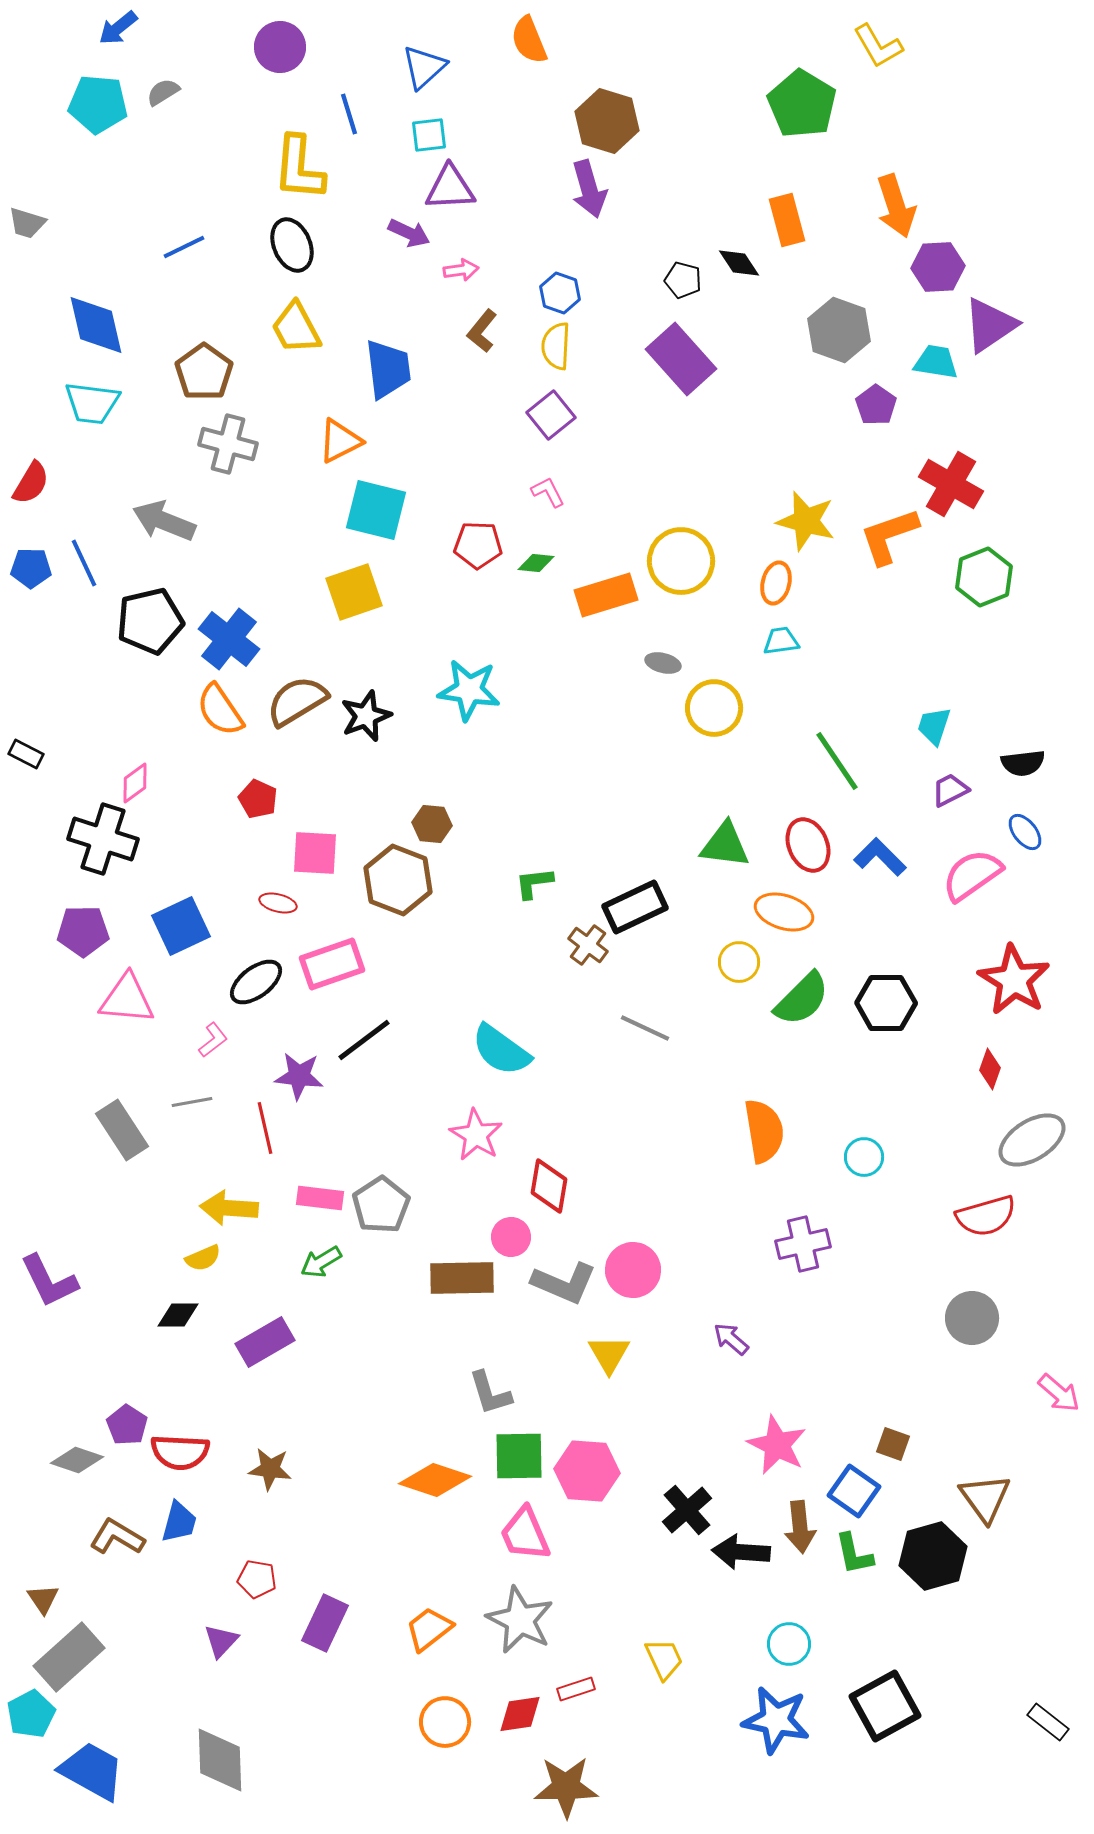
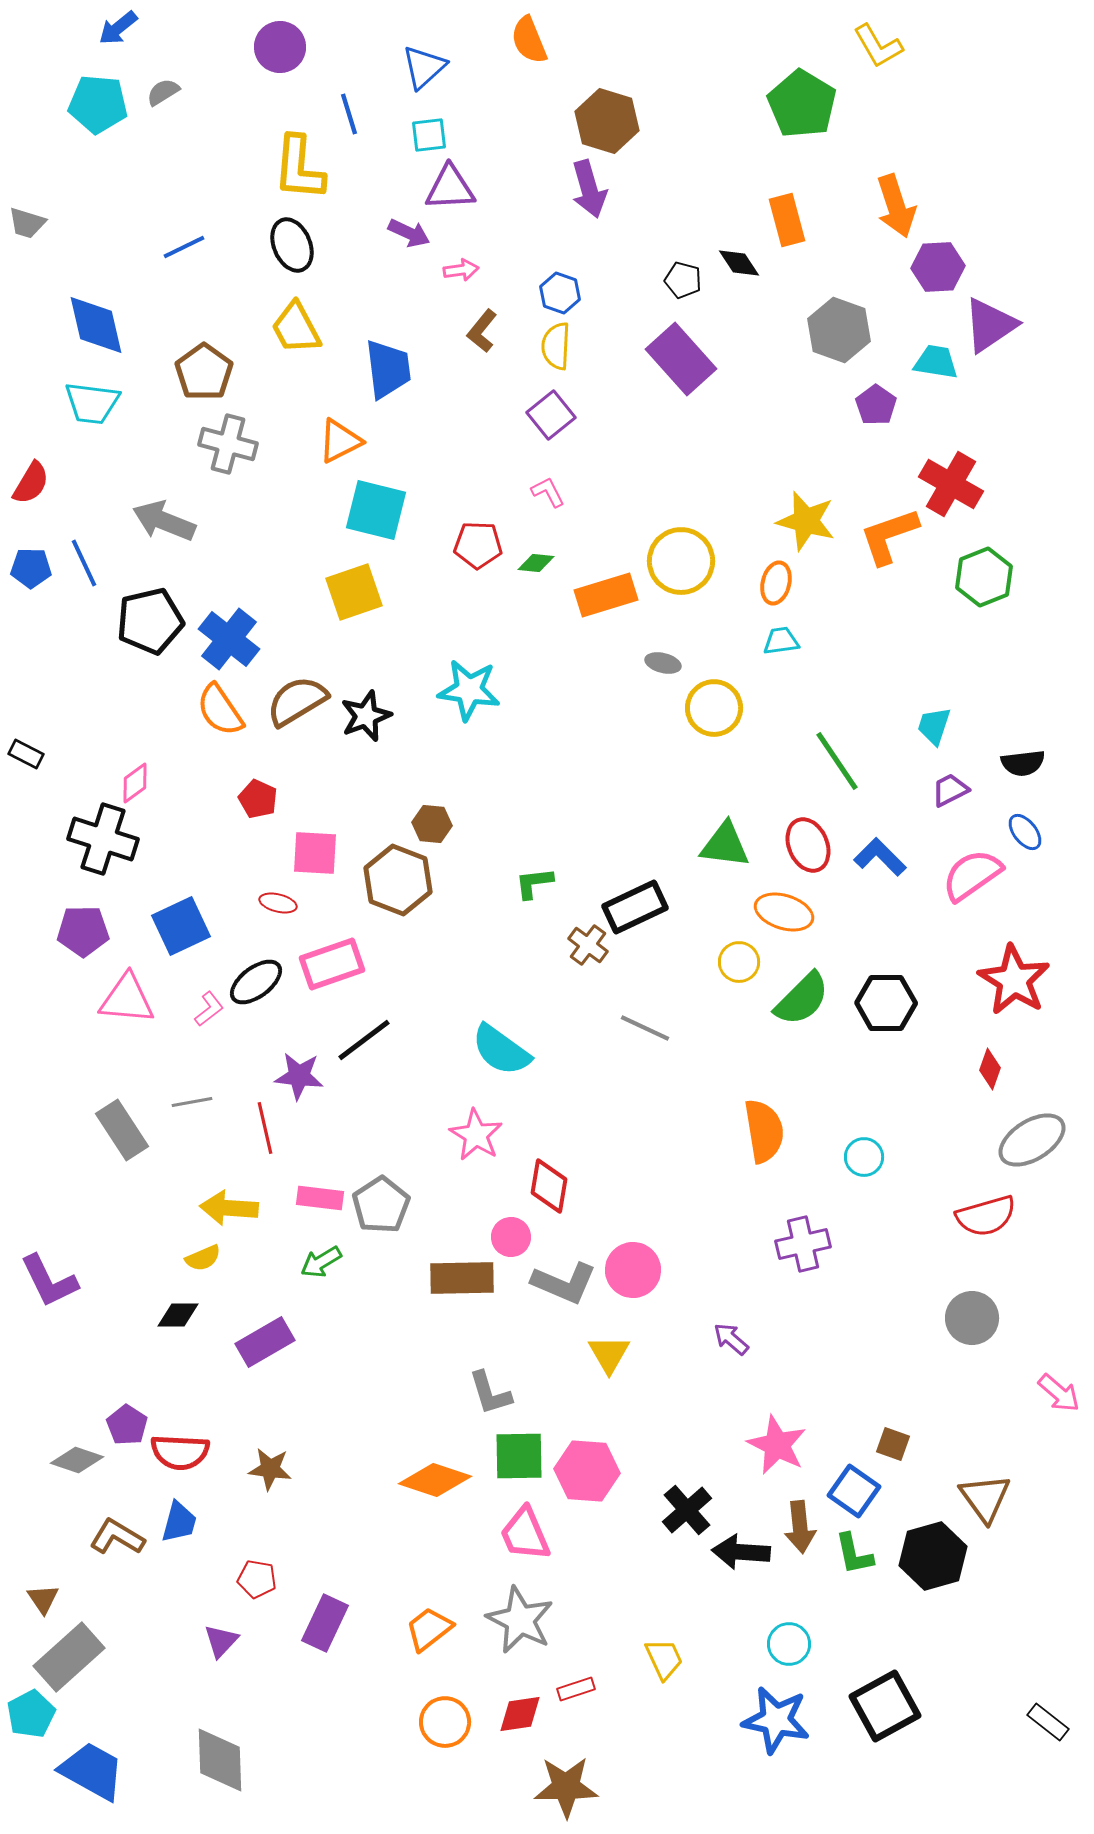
pink L-shape at (213, 1040): moved 4 px left, 31 px up
